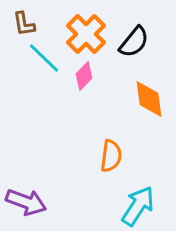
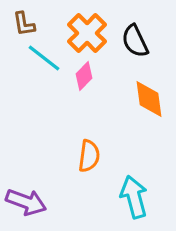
orange cross: moved 1 px right, 1 px up
black semicircle: moved 1 px right, 1 px up; rotated 116 degrees clockwise
cyan line: rotated 6 degrees counterclockwise
orange semicircle: moved 22 px left
cyan arrow: moved 4 px left, 9 px up; rotated 48 degrees counterclockwise
